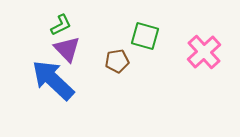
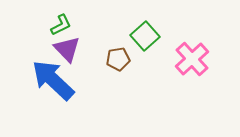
green square: rotated 32 degrees clockwise
pink cross: moved 12 px left, 7 px down
brown pentagon: moved 1 px right, 2 px up
